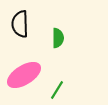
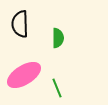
green line: moved 2 px up; rotated 54 degrees counterclockwise
